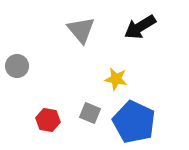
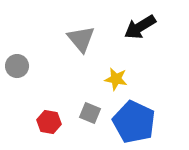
gray triangle: moved 9 px down
red hexagon: moved 1 px right, 2 px down
